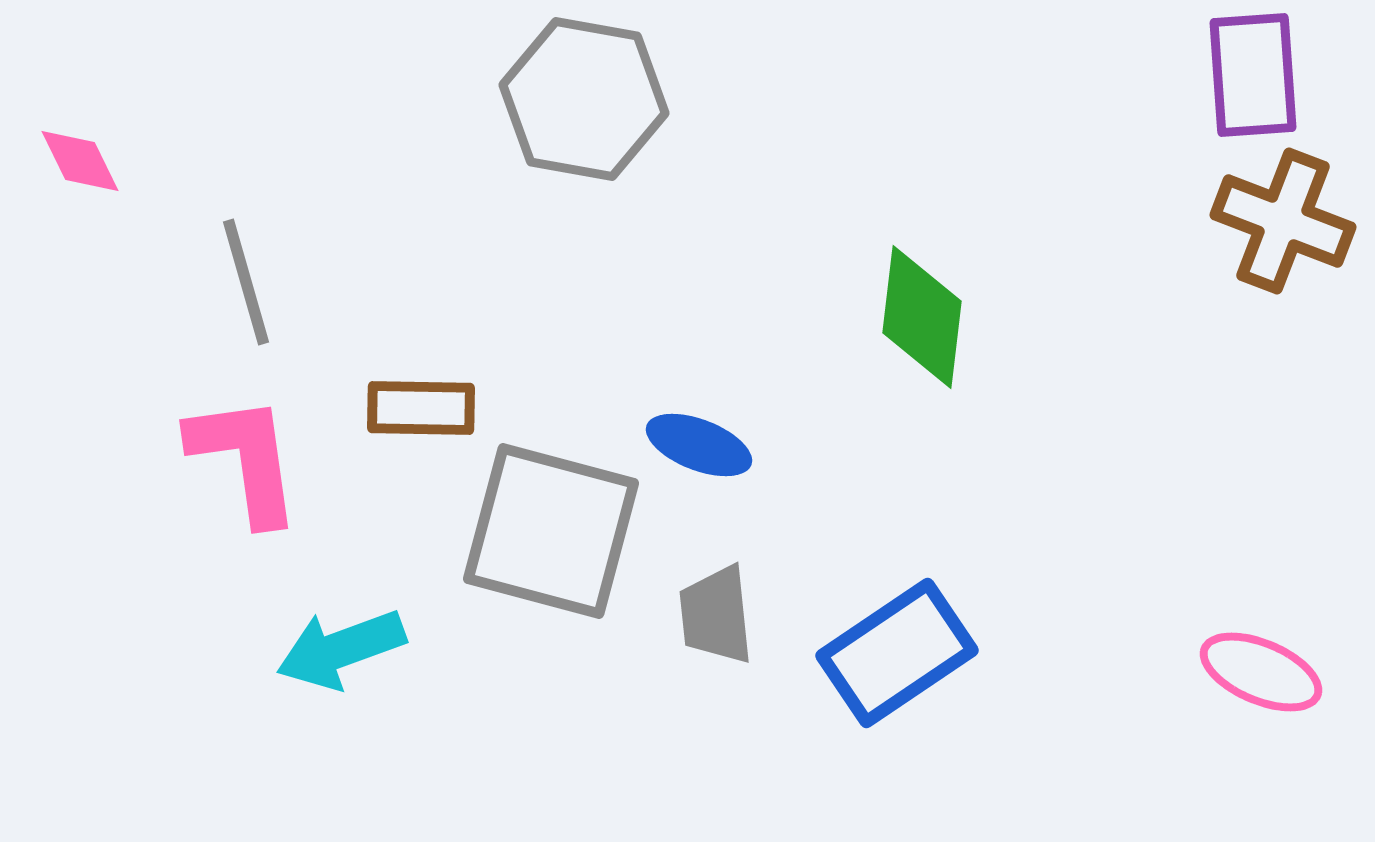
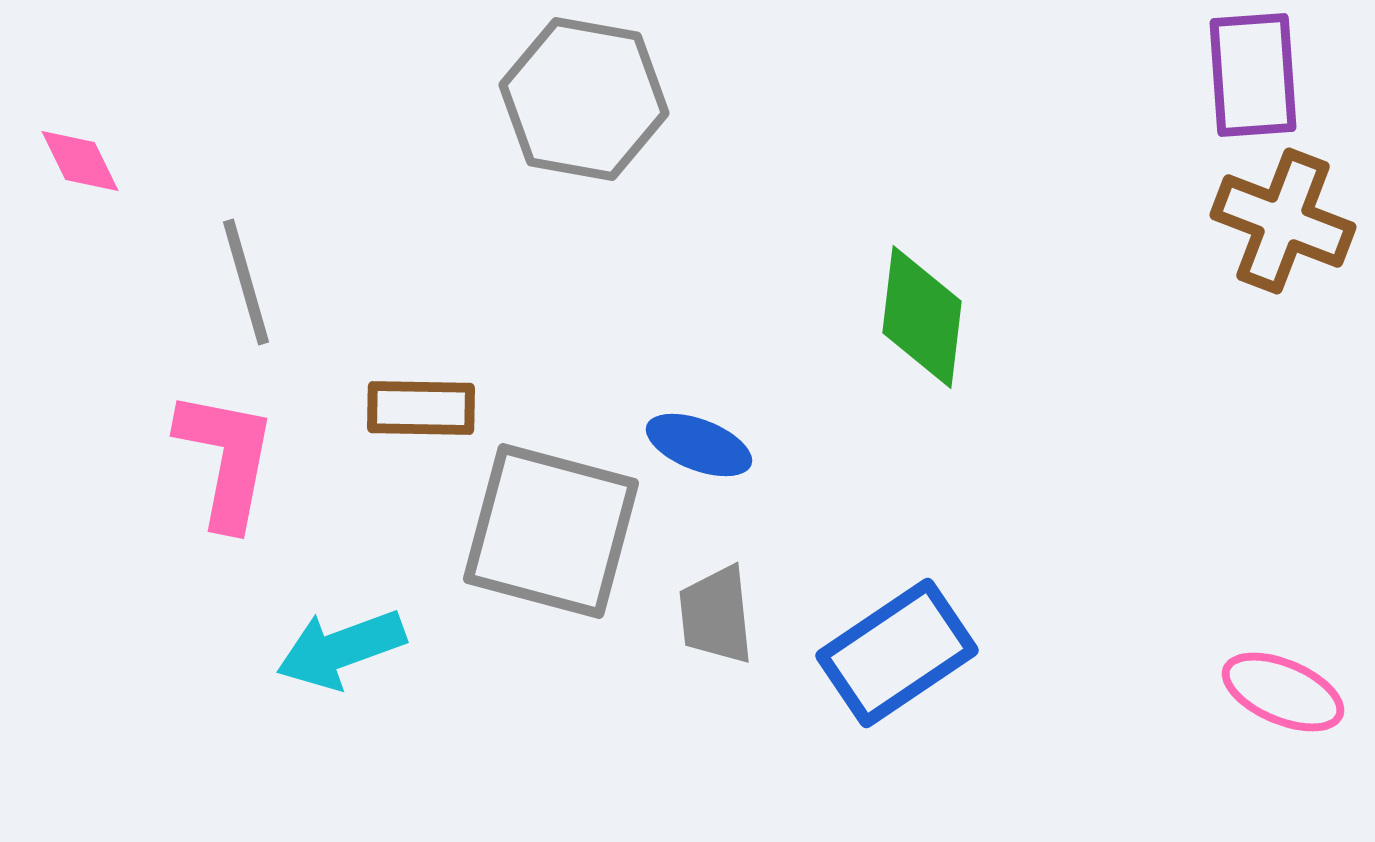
pink L-shape: moved 19 px left; rotated 19 degrees clockwise
pink ellipse: moved 22 px right, 20 px down
